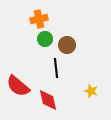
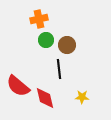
green circle: moved 1 px right, 1 px down
black line: moved 3 px right, 1 px down
yellow star: moved 9 px left, 6 px down; rotated 16 degrees counterclockwise
red diamond: moved 3 px left, 2 px up
